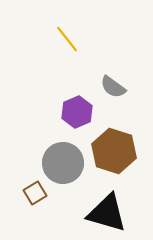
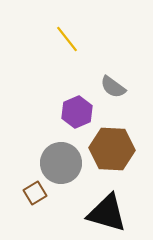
brown hexagon: moved 2 px left, 2 px up; rotated 15 degrees counterclockwise
gray circle: moved 2 px left
